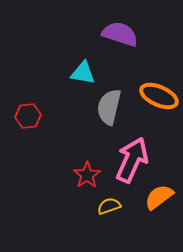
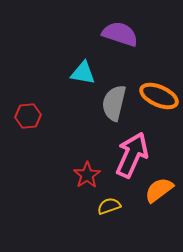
gray semicircle: moved 5 px right, 4 px up
pink arrow: moved 5 px up
orange semicircle: moved 7 px up
